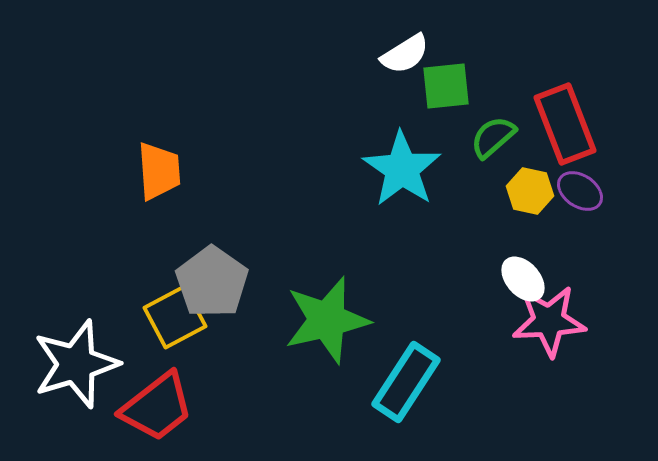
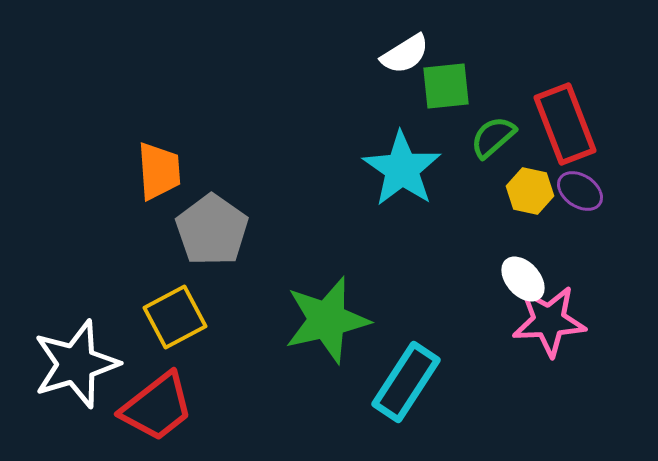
gray pentagon: moved 52 px up
